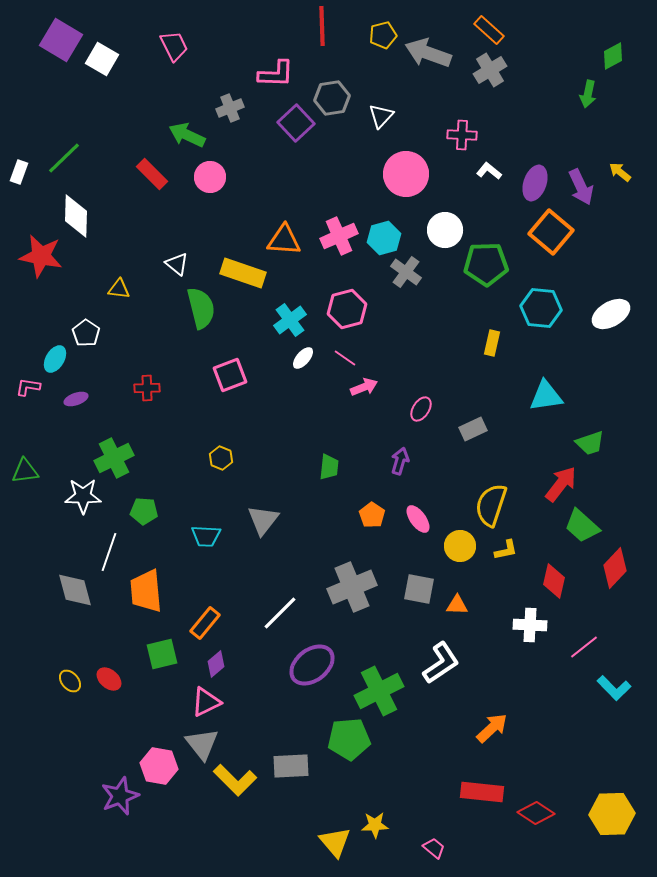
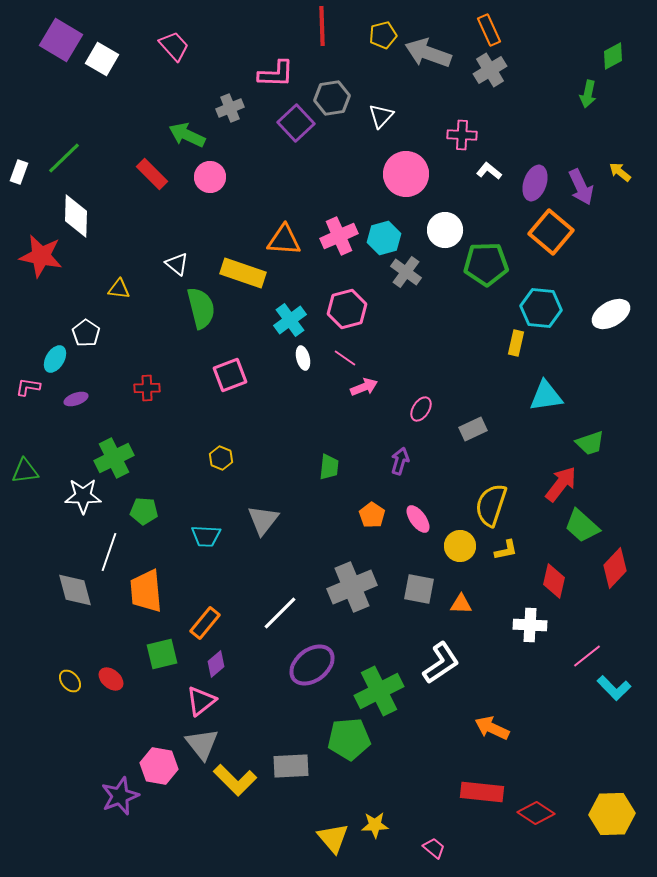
orange rectangle at (489, 30): rotated 24 degrees clockwise
pink trapezoid at (174, 46): rotated 16 degrees counterclockwise
yellow rectangle at (492, 343): moved 24 px right
white ellipse at (303, 358): rotated 55 degrees counterclockwise
orange triangle at (457, 605): moved 4 px right, 1 px up
pink line at (584, 647): moved 3 px right, 9 px down
red ellipse at (109, 679): moved 2 px right
pink triangle at (206, 702): moved 5 px left, 1 px up; rotated 12 degrees counterclockwise
orange arrow at (492, 728): rotated 112 degrees counterclockwise
yellow triangle at (335, 842): moved 2 px left, 4 px up
